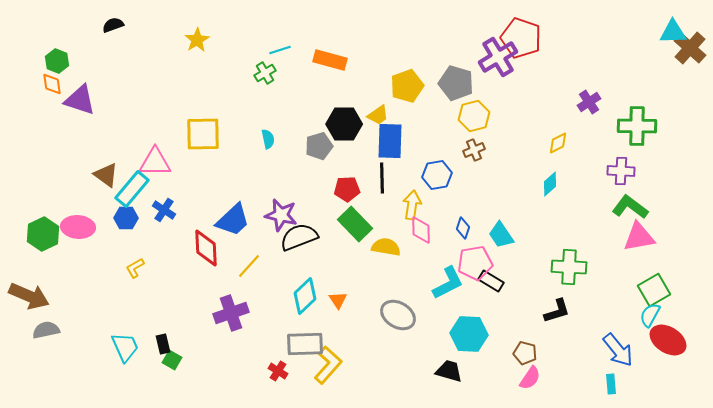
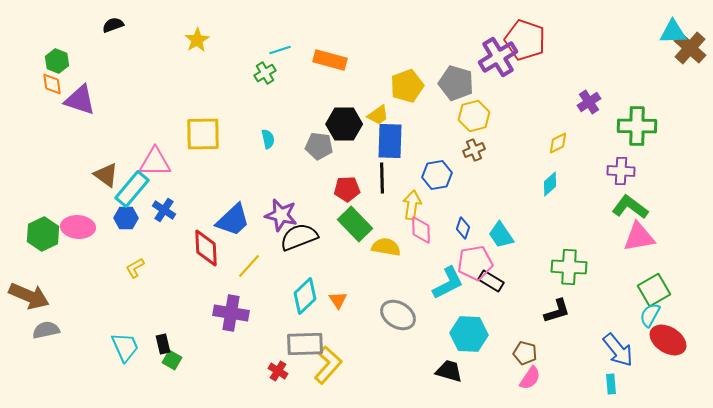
red pentagon at (521, 38): moved 4 px right, 2 px down
gray pentagon at (319, 146): rotated 24 degrees clockwise
purple cross at (231, 313): rotated 28 degrees clockwise
